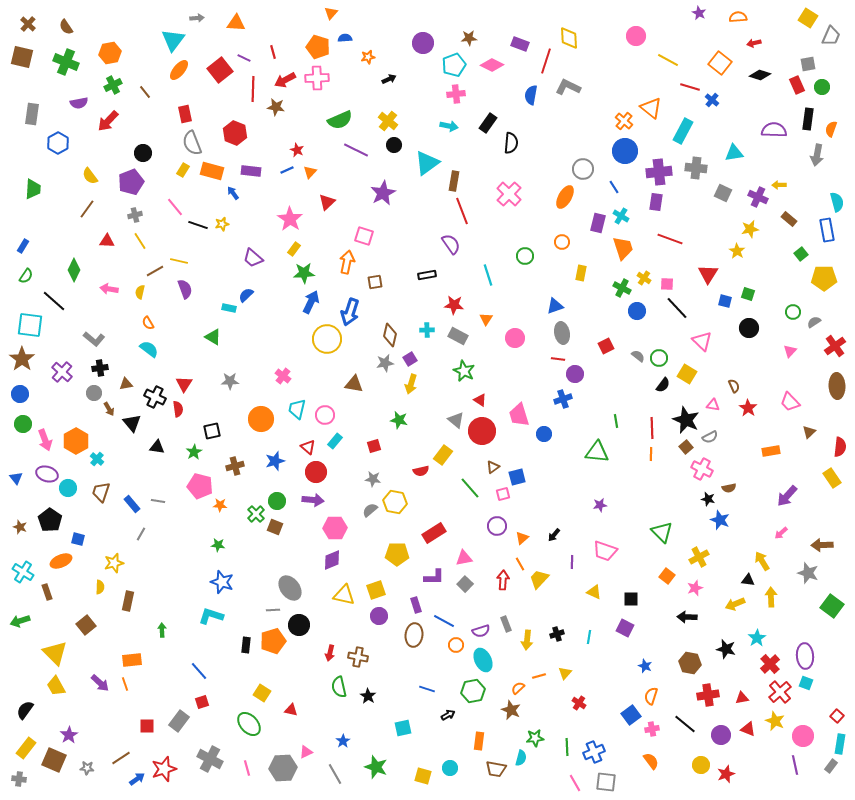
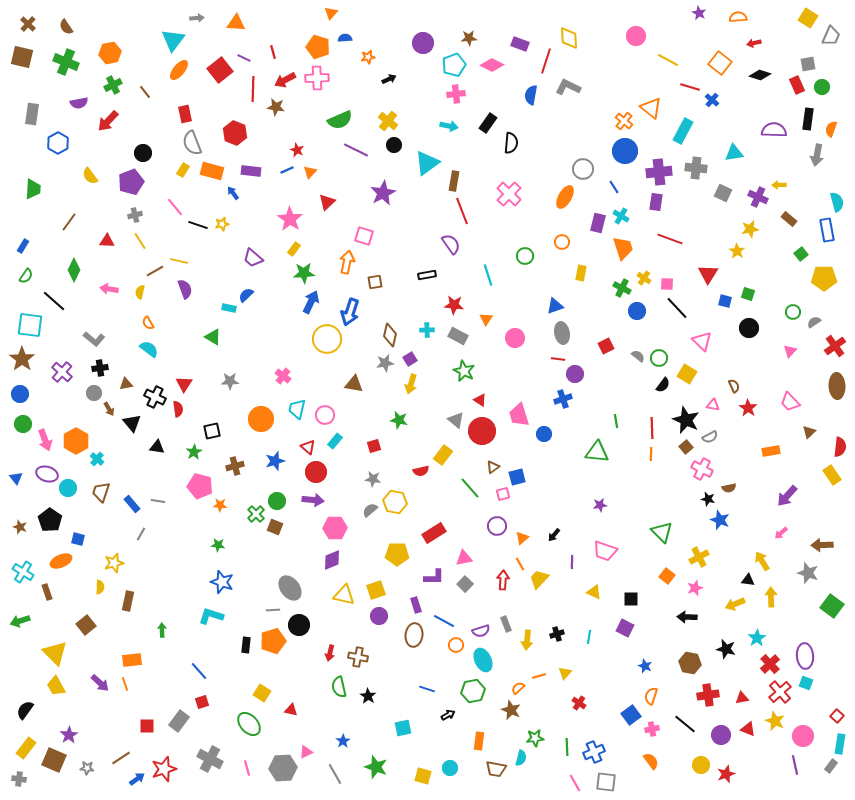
brown line at (87, 209): moved 18 px left, 13 px down
yellow rectangle at (832, 478): moved 3 px up
